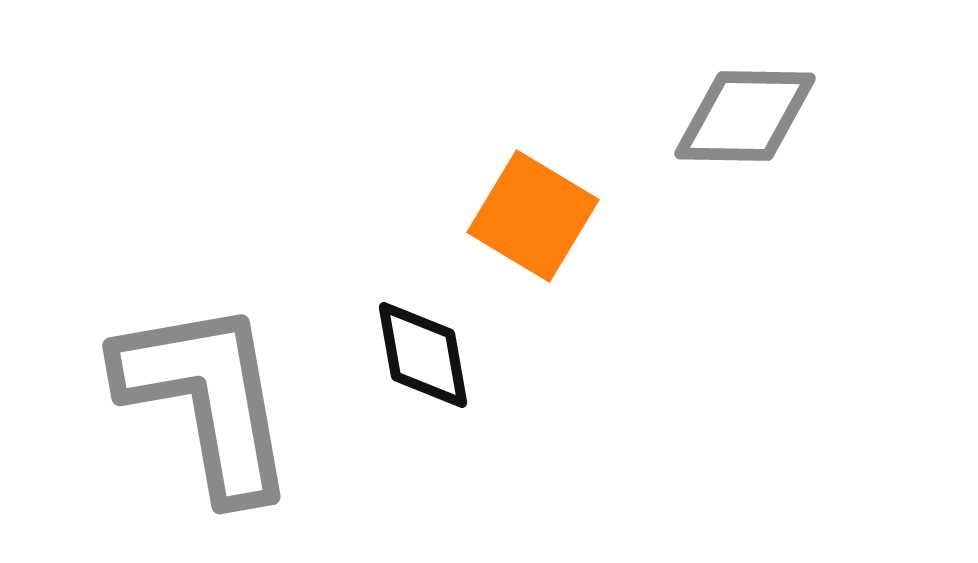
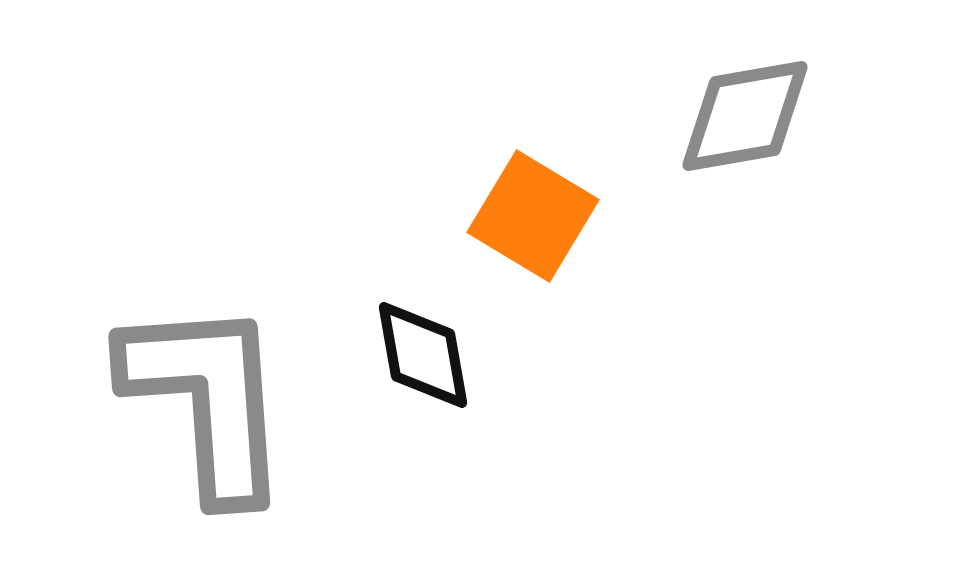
gray diamond: rotated 11 degrees counterclockwise
gray L-shape: rotated 6 degrees clockwise
